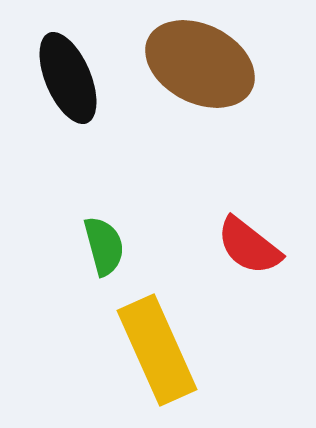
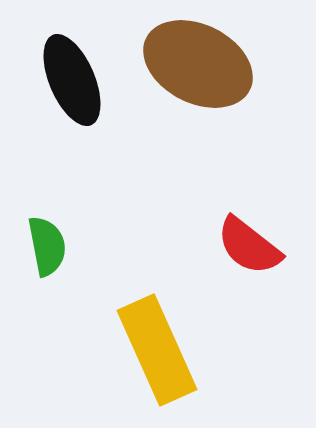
brown ellipse: moved 2 px left
black ellipse: moved 4 px right, 2 px down
green semicircle: moved 57 px left; rotated 4 degrees clockwise
